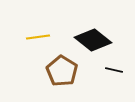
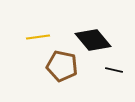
black diamond: rotated 12 degrees clockwise
brown pentagon: moved 5 px up; rotated 20 degrees counterclockwise
